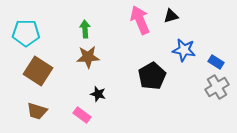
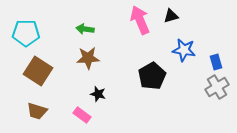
green arrow: rotated 78 degrees counterclockwise
brown star: moved 1 px down
blue rectangle: rotated 42 degrees clockwise
